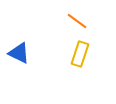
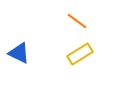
yellow rectangle: rotated 40 degrees clockwise
